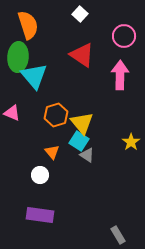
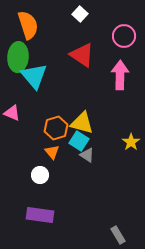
orange hexagon: moved 13 px down
yellow triangle: rotated 35 degrees counterclockwise
